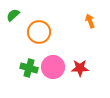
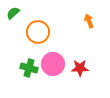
green semicircle: moved 2 px up
orange arrow: moved 1 px left
orange circle: moved 1 px left
pink circle: moved 3 px up
